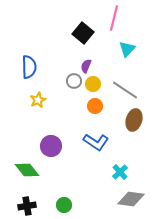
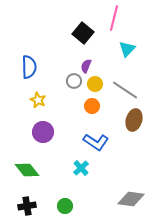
yellow circle: moved 2 px right
yellow star: rotated 21 degrees counterclockwise
orange circle: moved 3 px left
purple circle: moved 8 px left, 14 px up
cyan cross: moved 39 px left, 4 px up
green circle: moved 1 px right, 1 px down
